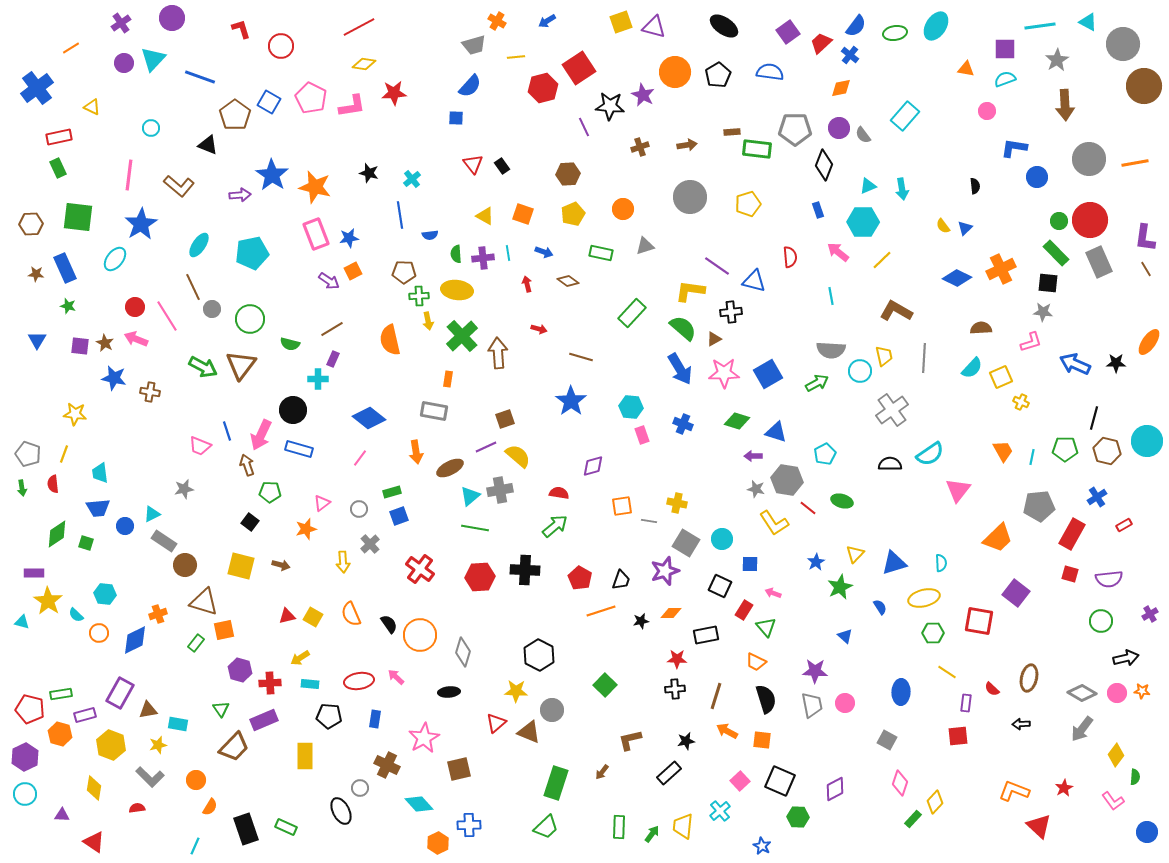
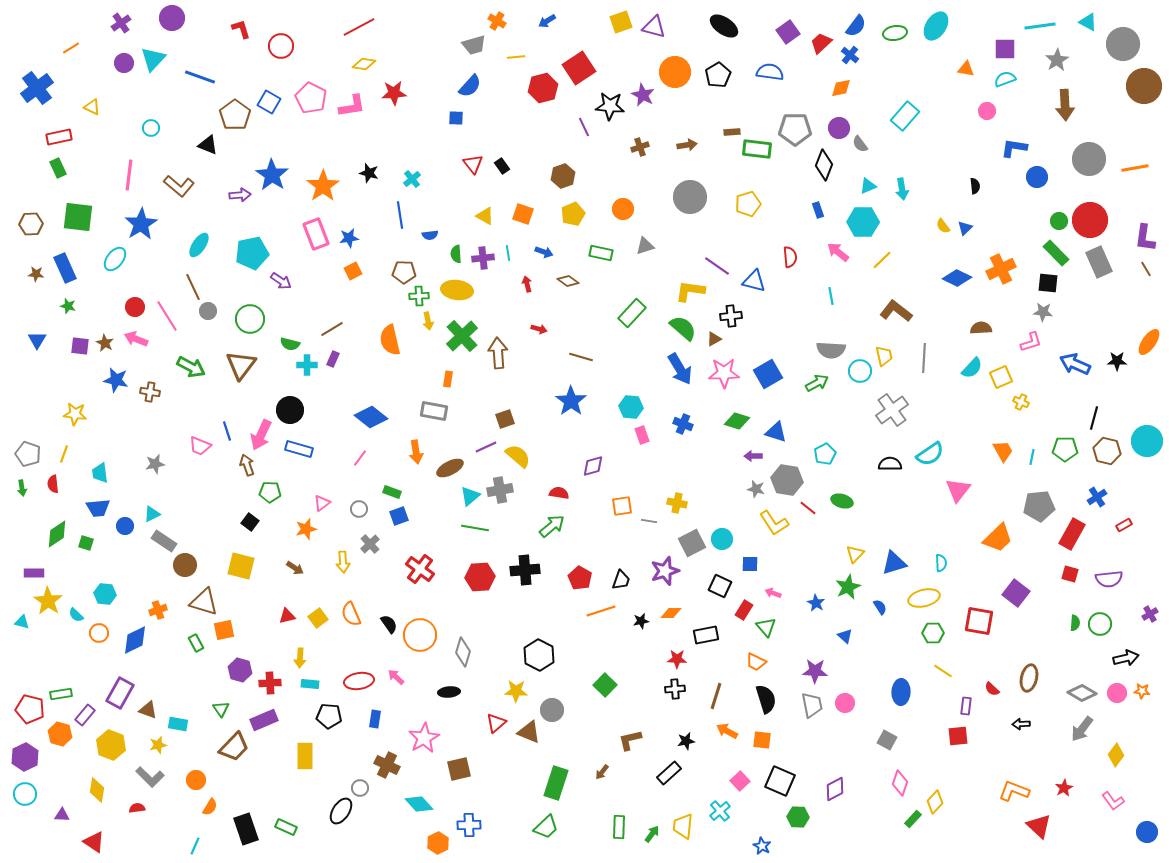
gray semicircle at (863, 135): moved 3 px left, 9 px down
orange line at (1135, 163): moved 5 px down
brown hexagon at (568, 174): moved 5 px left, 2 px down; rotated 15 degrees counterclockwise
orange star at (315, 187): moved 8 px right, 1 px up; rotated 24 degrees clockwise
purple arrow at (329, 281): moved 48 px left
gray circle at (212, 309): moved 4 px left, 2 px down
brown L-shape at (896, 311): rotated 8 degrees clockwise
black cross at (731, 312): moved 4 px down
black star at (1116, 363): moved 1 px right, 2 px up
green arrow at (203, 367): moved 12 px left
blue star at (114, 378): moved 2 px right, 2 px down
cyan cross at (318, 379): moved 11 px left, 14 px up
black circle at (293, 410): moved 3 px left
blue diamond at (369, 418): moved 2 px right, 1 px up
gray star at (184, 489): moved 29 px left, 25 px up
green rectangle at (392, 492): rotated 36 degrees clockwise
green arrow at (555, 526): moved 3 px left
gray square at (686, 543): moved 6 px right; rotated 32 degrees clockwise
blue star at (816, 562): moved 41 px down; rotated 12 degrees counterclockwise
brown arrow at (281, 565): moved 14 px right, 3 px down; rotated 18 degrees clockwise
black cross at (525, 570): rotated 8 degrees counterclockwise
green star at (840, 587): moved 8 px right
orange cross at (158, 614): moved 4 px up
yellow square at (313, 617): moved 5 px right, 1 px down; rotated 24 degrees clockwise
green circle at (1101, 621): moved 1 px left, 3 px down
green rectangle at (196, 643): rotated 66 degrees counterclockwise
yellow arrow at (300, 658): rotated 54 degrees counterclockwise
yellow line at (947, 672): moved 4 px left, 1 px up
purple rectangle at (966, 703): moved 3 px down
brown triangle at (148, 710): rotated 30 degrees clockwise
purple rectangle at (85, 715): rotated 35 degrees counterclockwise
green semicircle at (1135, 777): moved 60 px left, 154 px up
yellow diamond at (94, 788): moved 3 px right, 2 px down
black ellipse at (341, 811): rotated 60 degrees clockwise
